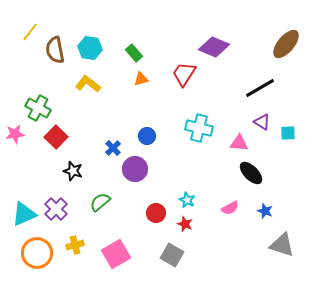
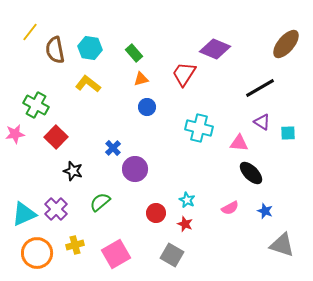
purple diamond: moved 1 px right, 2 px down
green cross: moved 2 px left, 3 px up
blue circle: moved 29 px up
